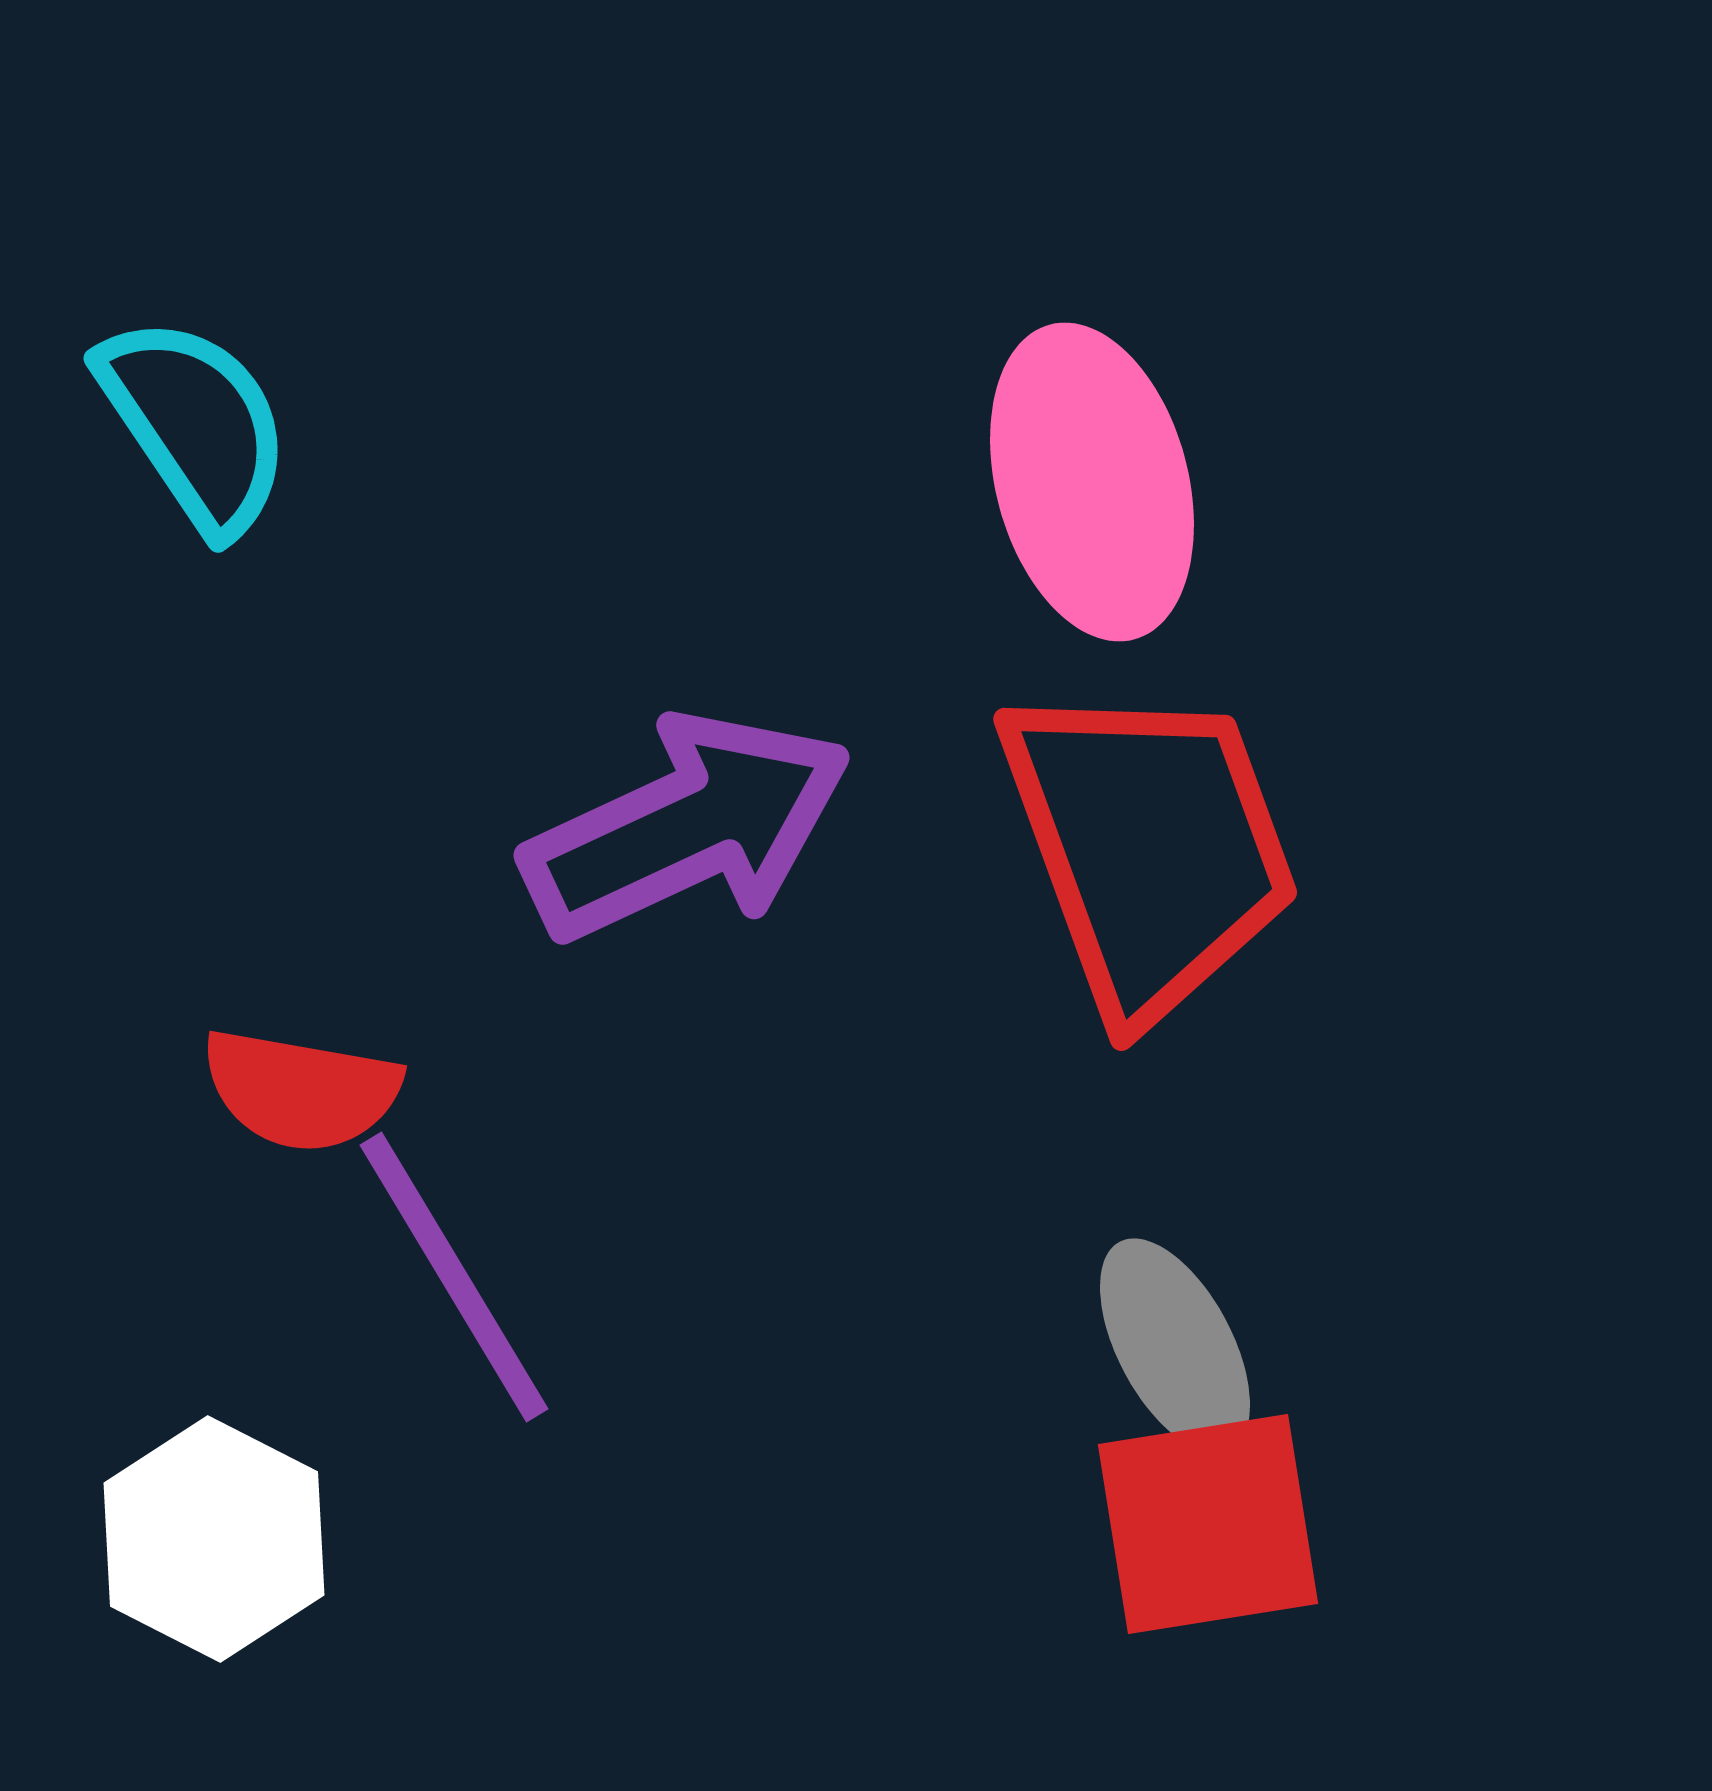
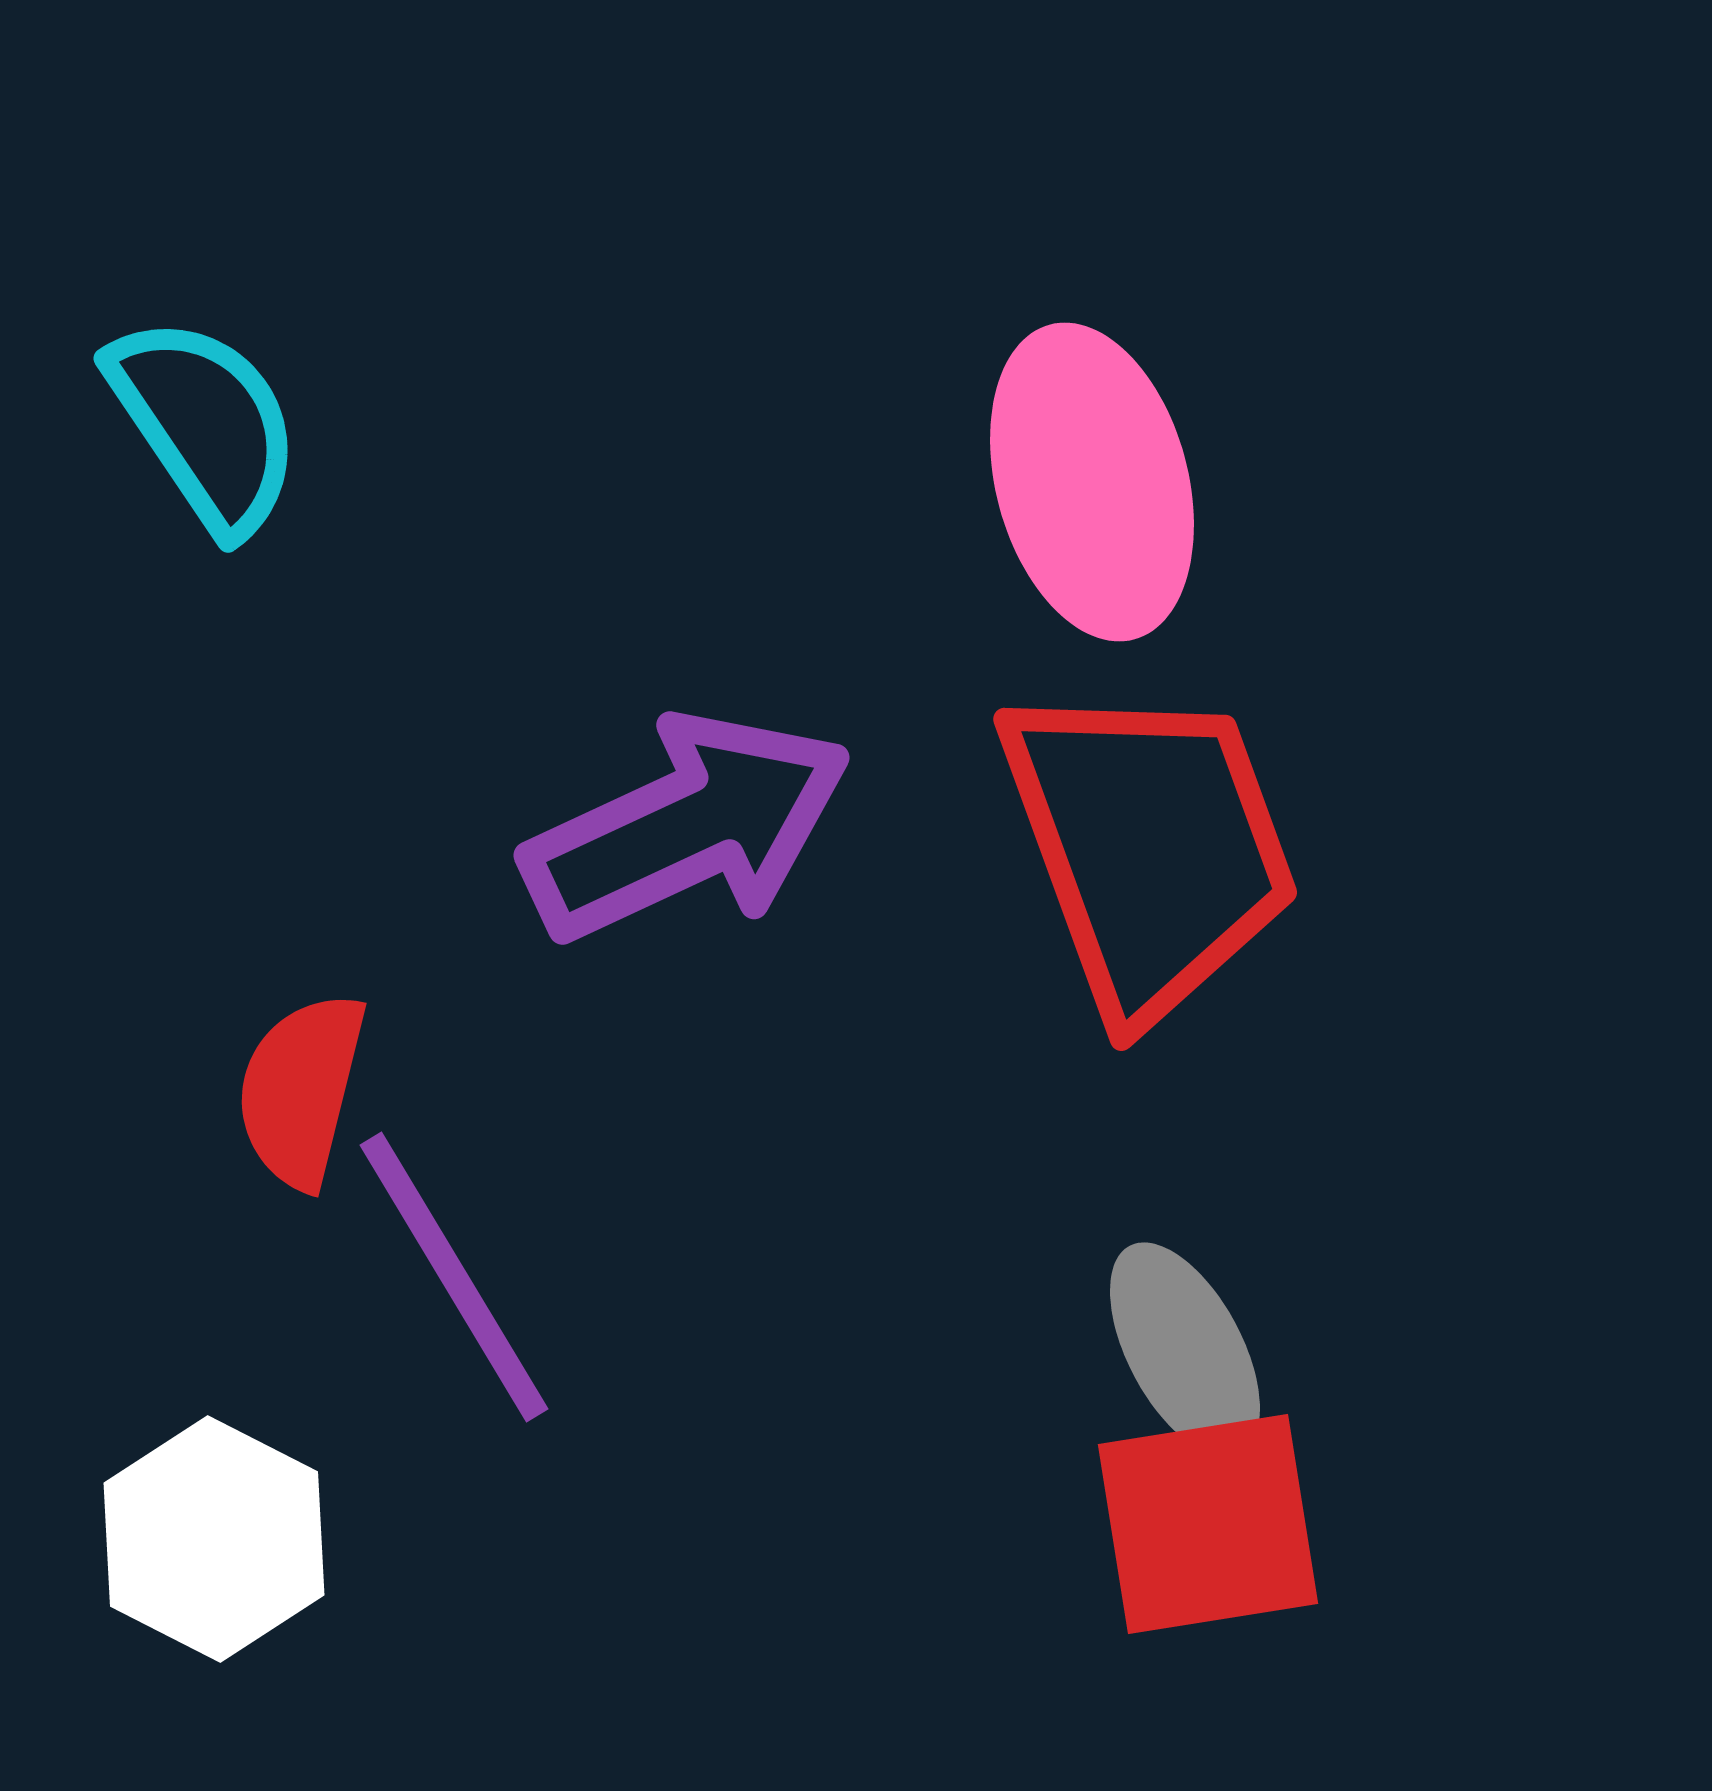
cyan semicircle: moved 10 px right
red semicircle: rotated 94 degrees clockwise
gray ellipse: moved 10 px right, 4 px down
